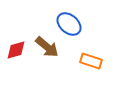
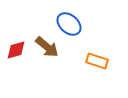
orange rectangle: moved 6 px right
